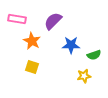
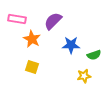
orange star: moved 2 px up
